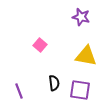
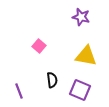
pink square: moved 1 px left, 1 px down
black semicircle: moved 2 px left, 3 px up
purple square: rotated 15 degrees clockwise
